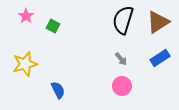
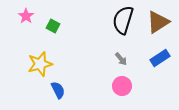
yellow star: moved 15 px right
